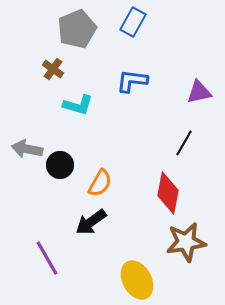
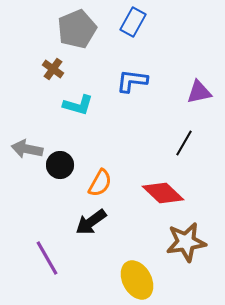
red diamond: moved 5 px left; rotated 57 degrees counterclockwise
